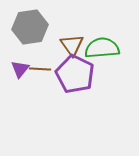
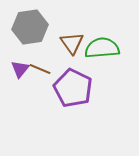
brown triangle: moved 2 px up
brown line: rotated 20 degrees clockwise
purple pentagon: moved 2 px left, 14 px down
